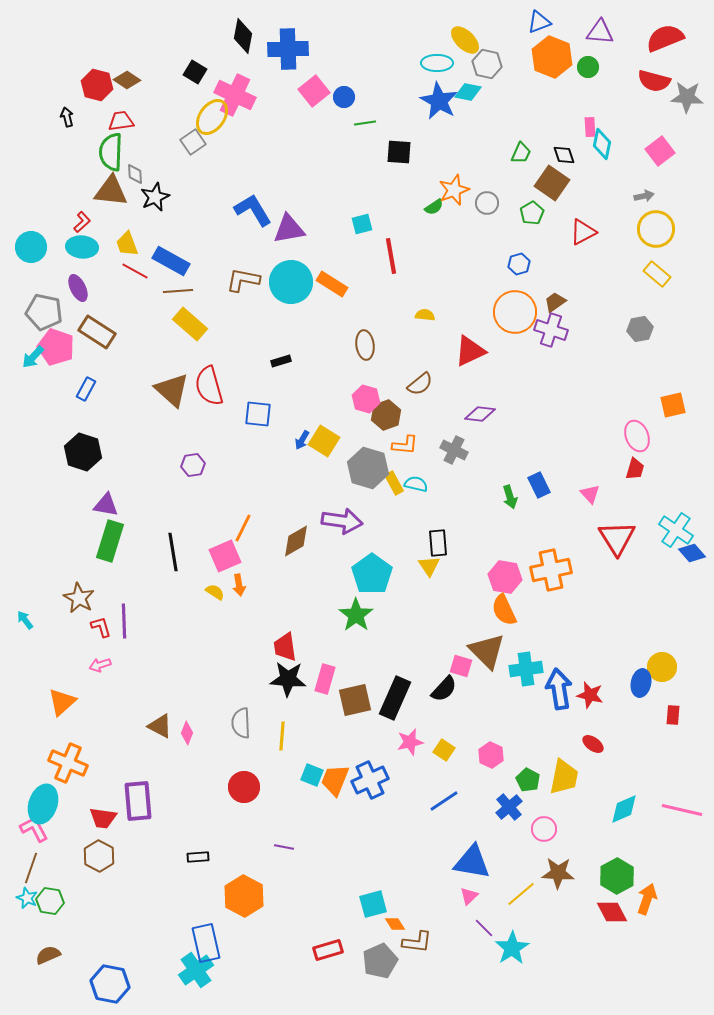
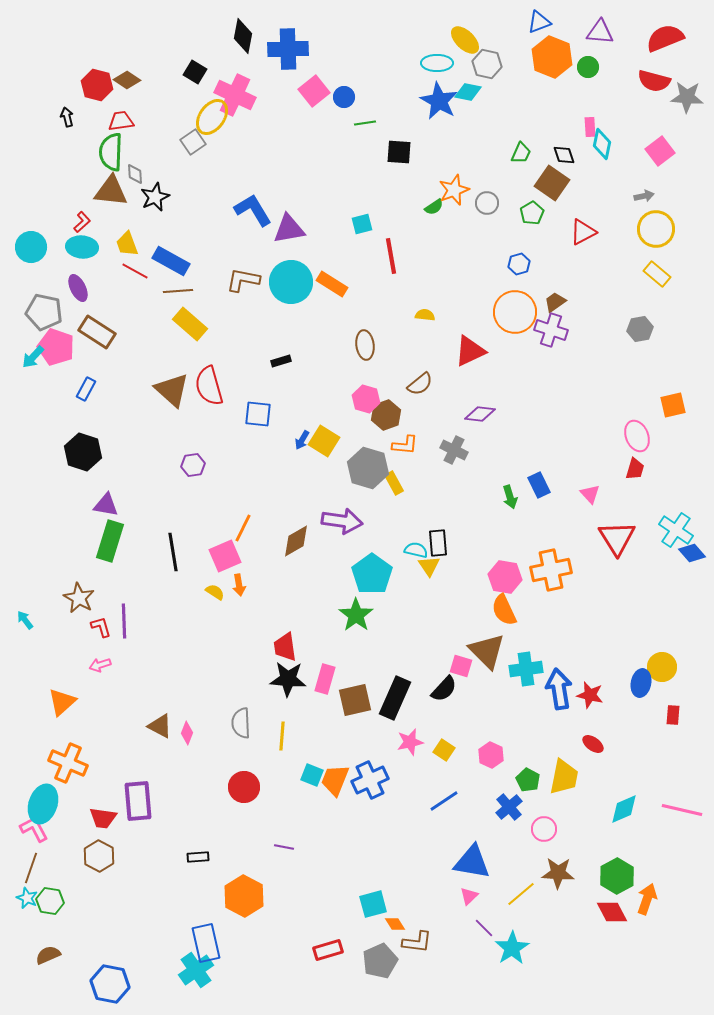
cyan semicircle at (416, 484): moved 66 px down
